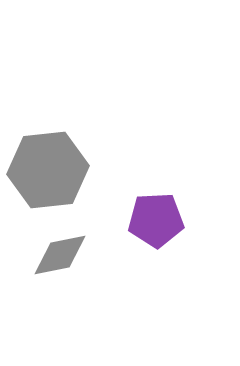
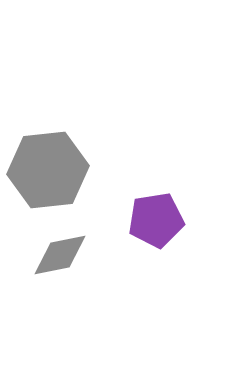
purple pentagon: rotated 6 degrees counterclockwise
